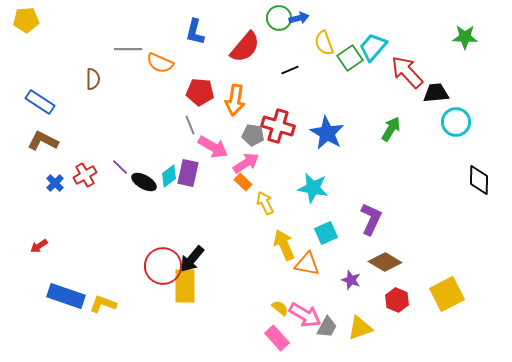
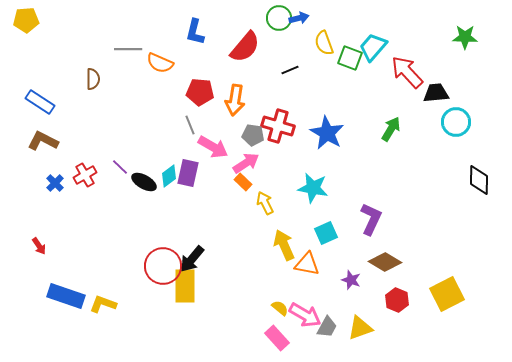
green square at (350, 58): rotated 35 degrees counterclockwise
red arrow at (39, 246): rotated 90 degrees counterclockwise
